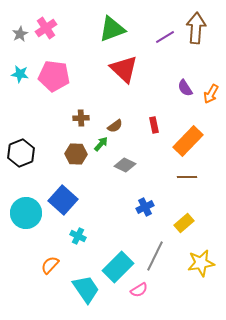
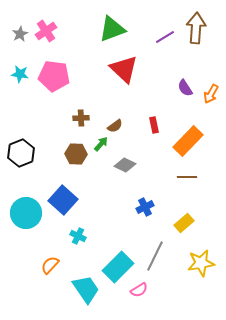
pink cross: moved 3 px down
